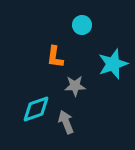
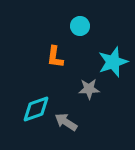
cyan circle: moved 2 px left, 1 px down
cyan star: moved 2 px up
gray star: moved 14 px right, 3 px down
gray arrow: rotated 35 degrees counterclockwise
